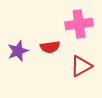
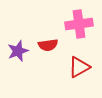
red semicircle: moved 2 px left, 2 px up
red triangle: moved 2 px left, 1 px down
